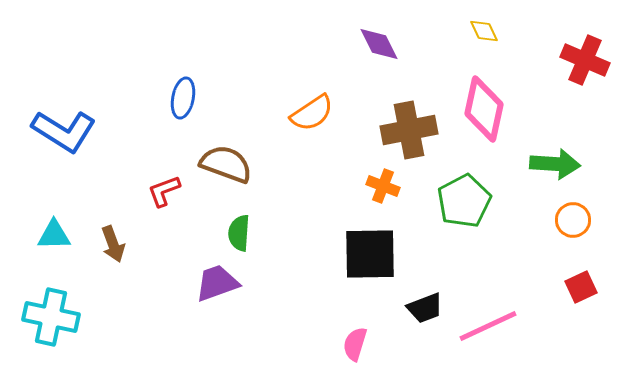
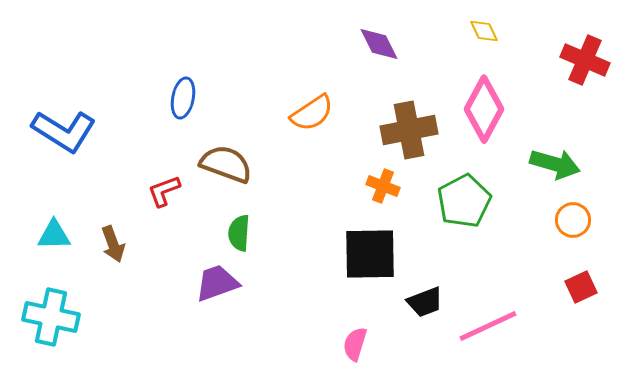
pink diamond: rotated 16 degrees clockwise
green arrow: rotated 12 degrees clockwise
black trapezoid: moved 6 px up
